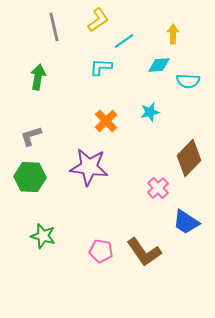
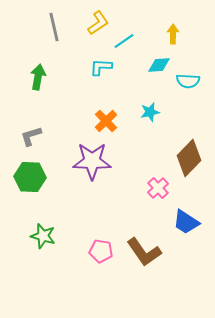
yellow L-shape: moved 3 px down
purple star: moved 3 px right, 6 px up; rotated 6 degrees counterclockwise
